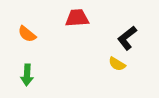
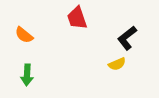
red trapezoid: rotated 105 degrees counterclockwise
orange semicircle: moved 3 px left, 1 px down
yellow semicircle: rotated 54 degrees counterclockwise
